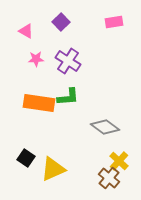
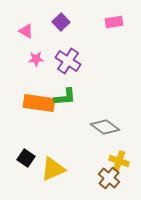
green L-shape: moved 3 px left
yellow cross: rotated 24 degrees counterclockwise
